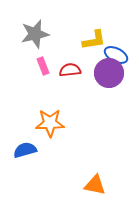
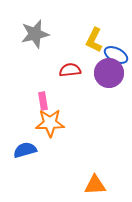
yellow L-shape: rotated 125 degrees clockwise
pink rectangle: moved 35 px down; rotated 12 degrees clockwise
orange triangle: rotated 15 degrees counterclockwise
